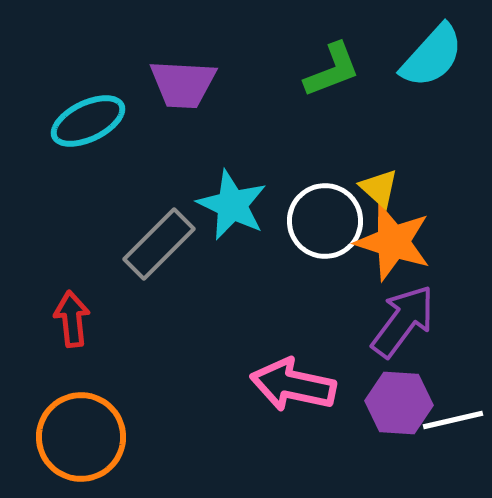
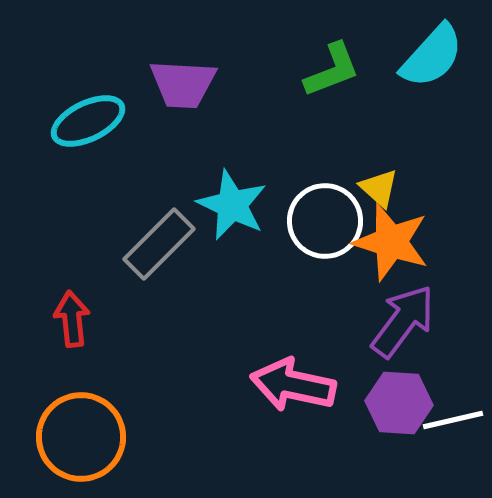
orange star: moved 2 px left
